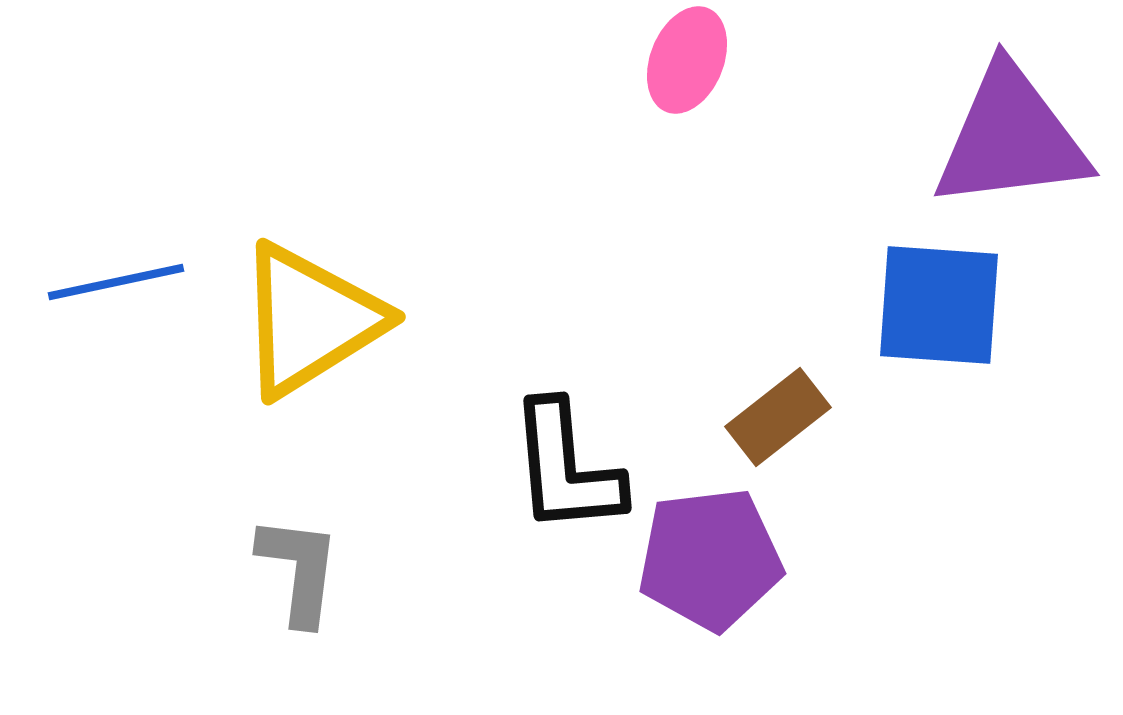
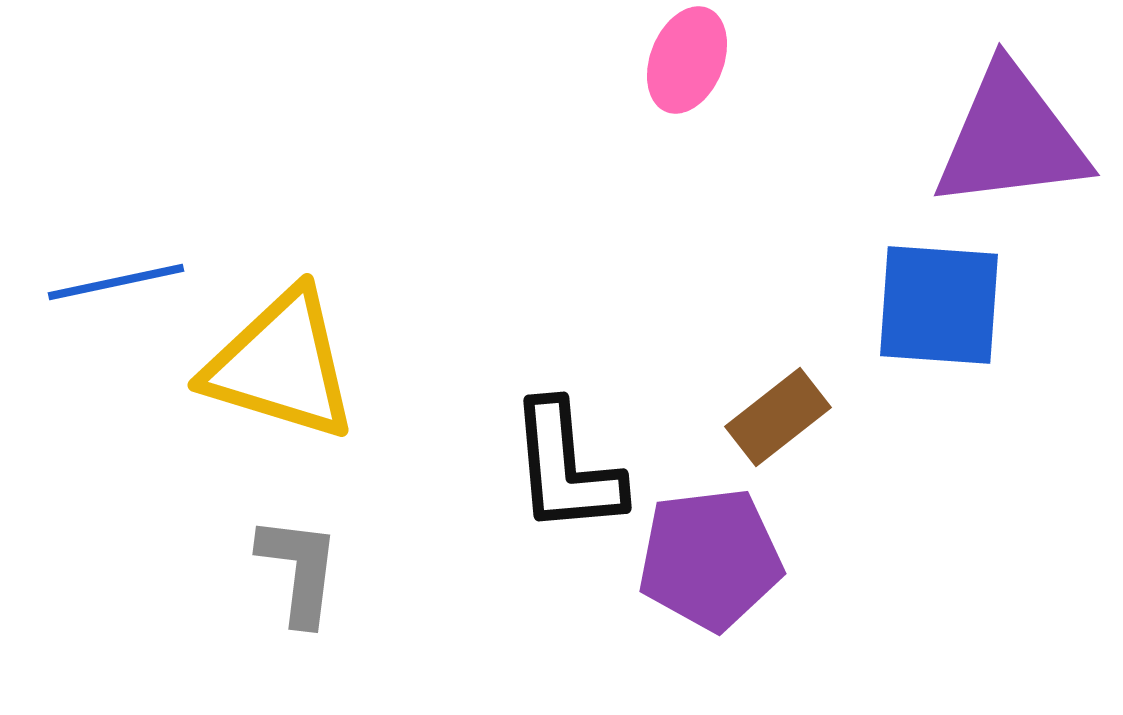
yellow triangle: moved 29 px left, 45 px down; rotated 49 degrees clockwise
